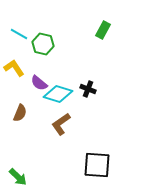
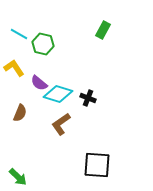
black cross: moved 9 px down
